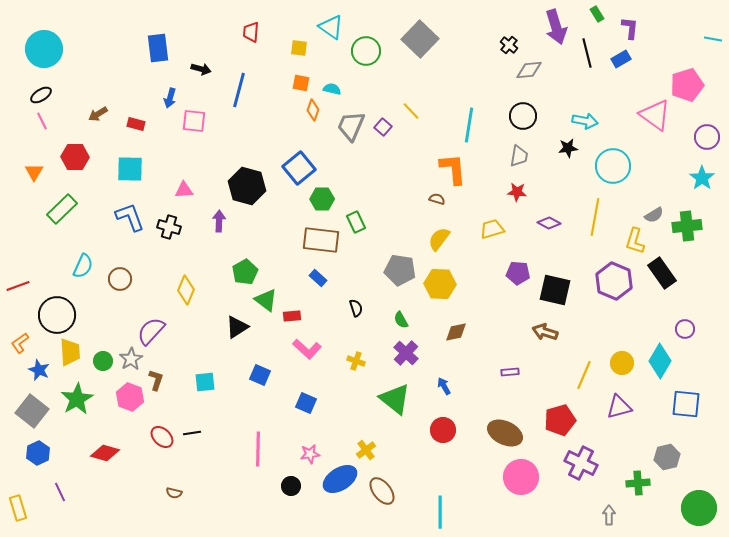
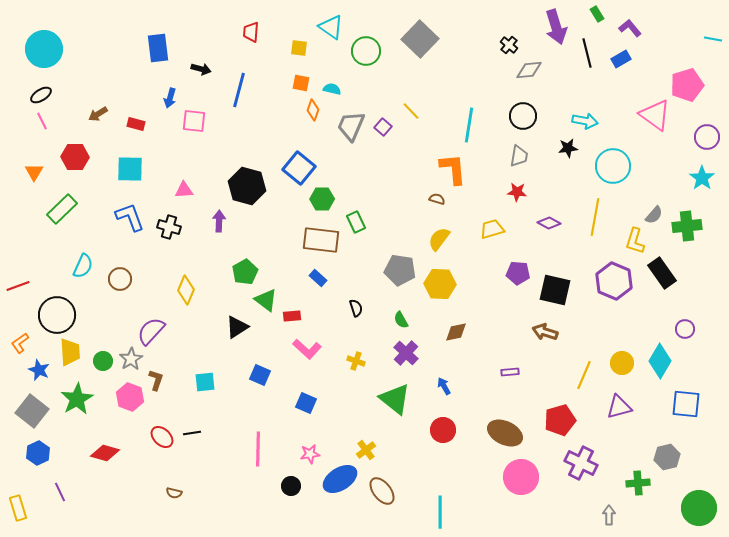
purple L-shape at (630, 28): rotated 45 degrees counterclockwise
blue square at (299, 168): rotated 12 degrees counterclockwise
gray semicircle at (654, 215): rotated 18 degrees counterclockwise
